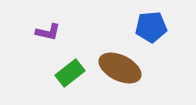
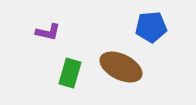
brown ellipse: moved 1 px right, 1 px up
green rectangle: rotated 36 degrees counterclockwise
